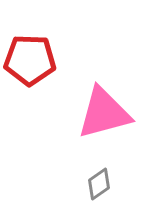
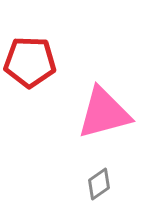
red pentagon: moved 2 px down
